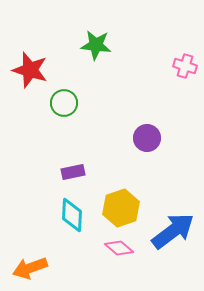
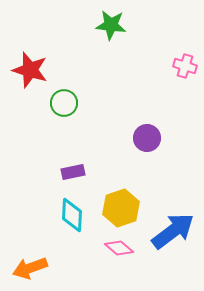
green star: moved 15 px right, 20 px up
